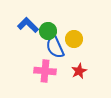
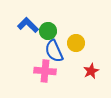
yellow circle: moved 2 px right, 4 px down
blue semicircle: moved 1 px left, 4 px down
red star: moved 12 px right
